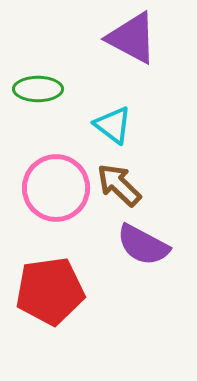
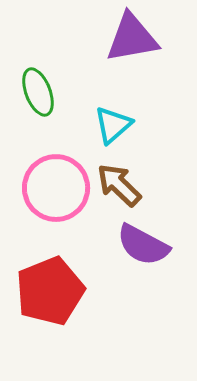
purple triangle: rotated 38 degrees counterclockwise
green ellipse: moved 3 px down; rotated 69 degrees clockwise
cyan triangle: rotated 42 degrees clockwise
red pentagon: rotated 14 degrees counterclockwise
